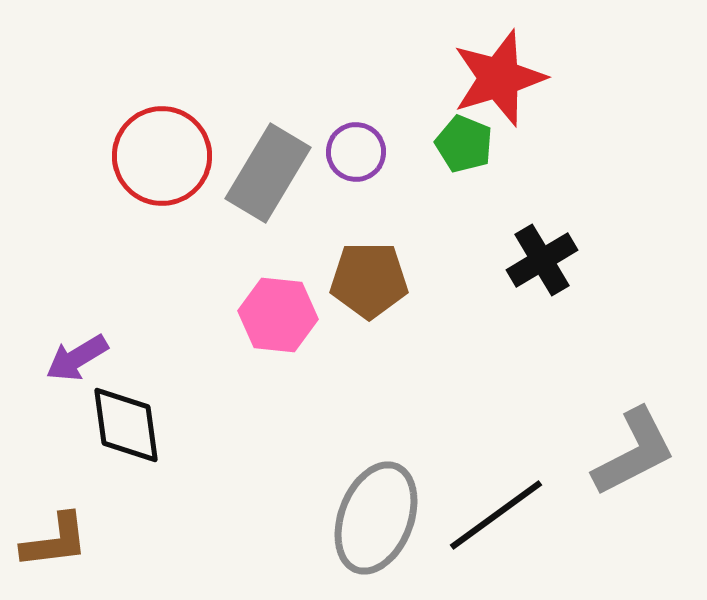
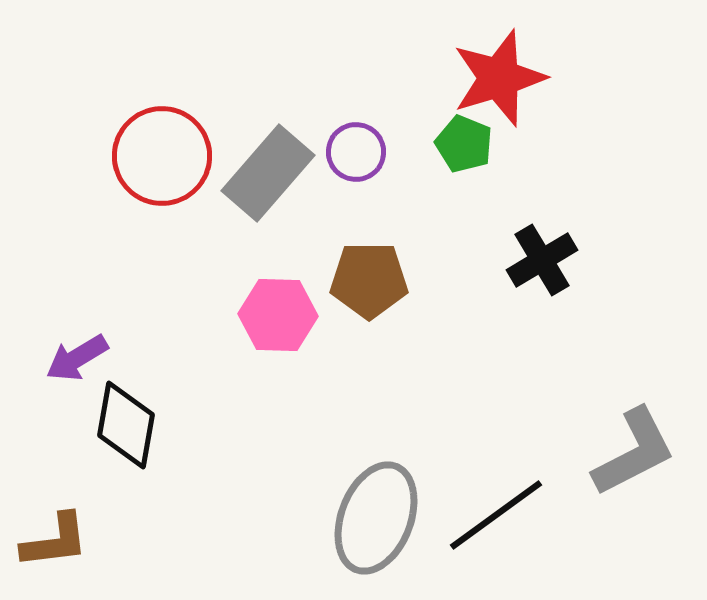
gray rectangle: rotated 10 degrees clockwise
pink hexagon: rotated 4 degrees counterclockwise
black diamond: rotated 18 degrees clockwise
